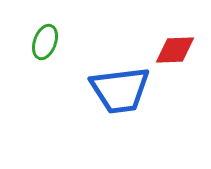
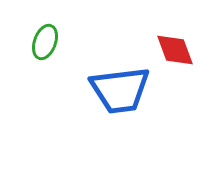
red diamond: rotated 72 degrees clockwise
